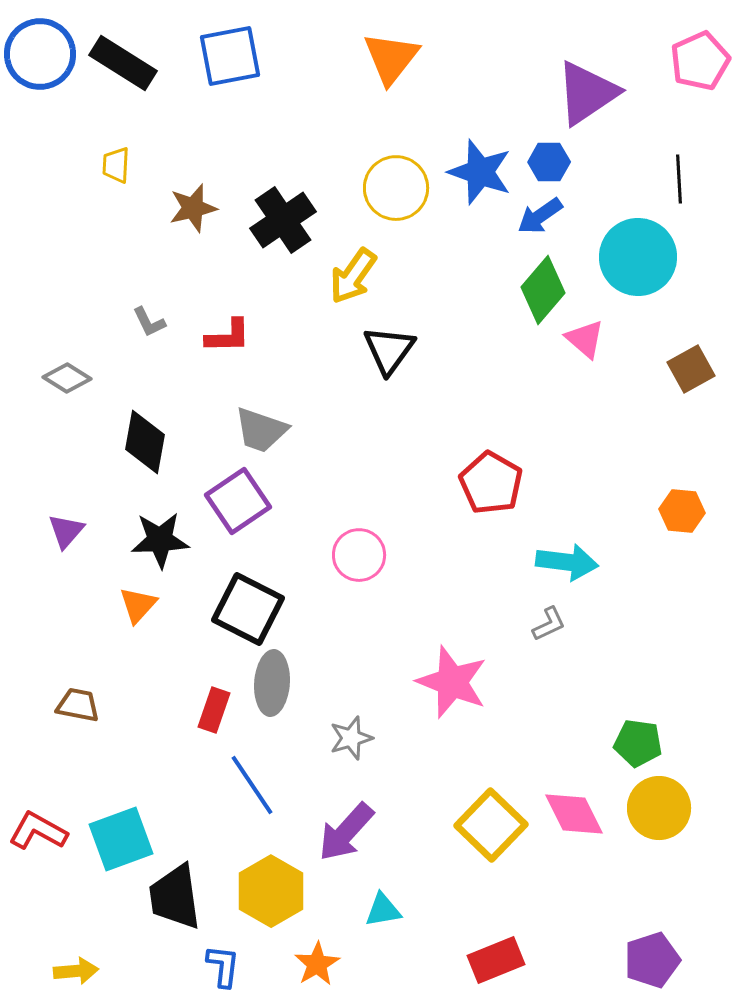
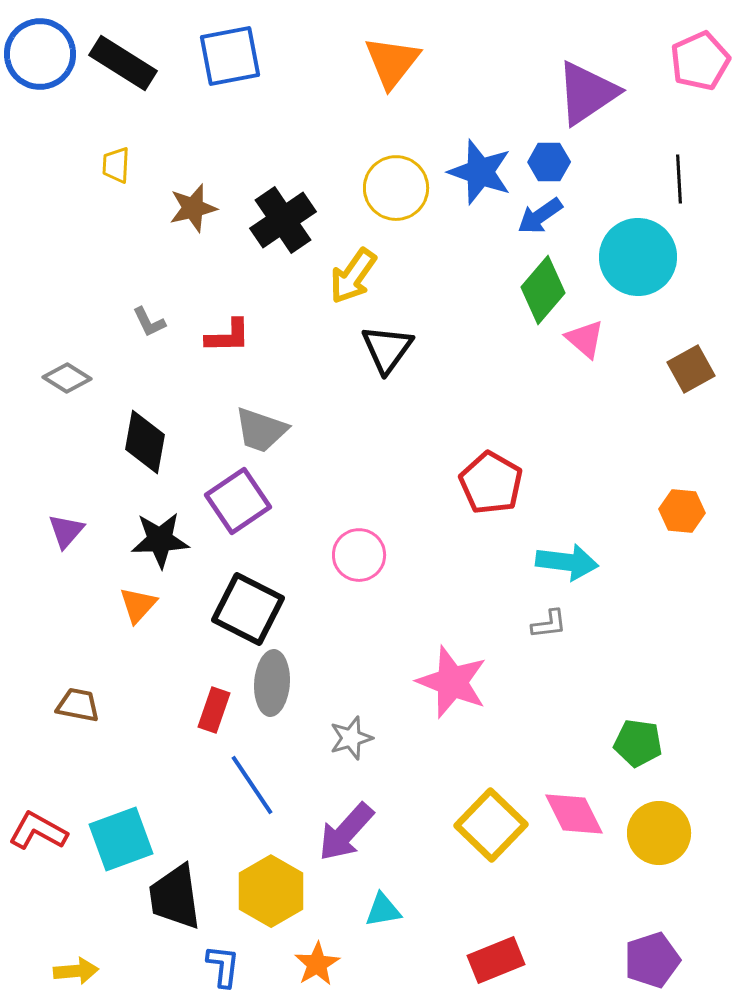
orange triangle at (391, 58): moved 1 px right, 4 px down
black triangle at (389, 350): moved 2 px left, 1 px up
gray L-shape at (549, 624): rotated 18 degrees clockwise
yellow circle at (659, 808): moved 25 px down
